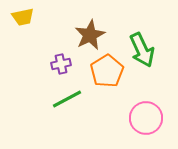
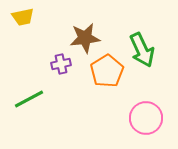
brown star: moved 5 px left, 3 px down; rotated 20 degrees clockwise
green line: moved 38 px left
